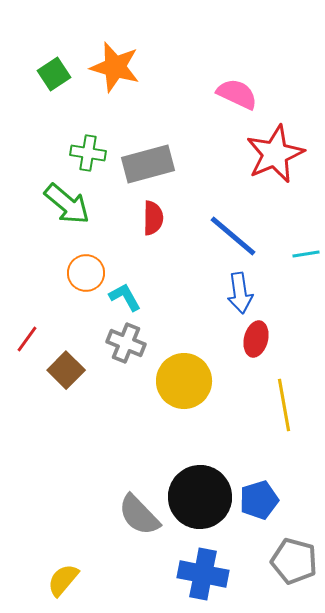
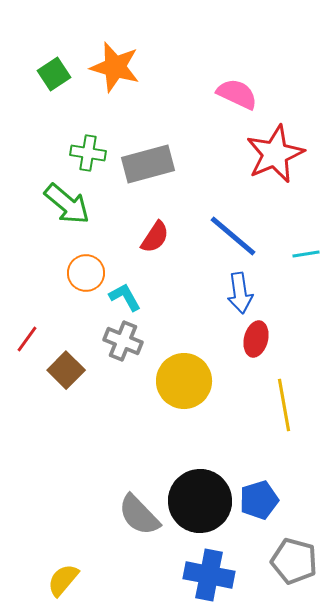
red semicircle: moved 2 px right, 19 px down; rotated 32 degrees clockwise
gray cross: moved 3 px left, 2 px up
black circle: moved 4 px down
blue cross: moved 6 px right, 1 px down
